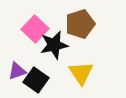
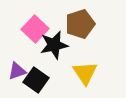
yellow triangle: moved 4 px right
